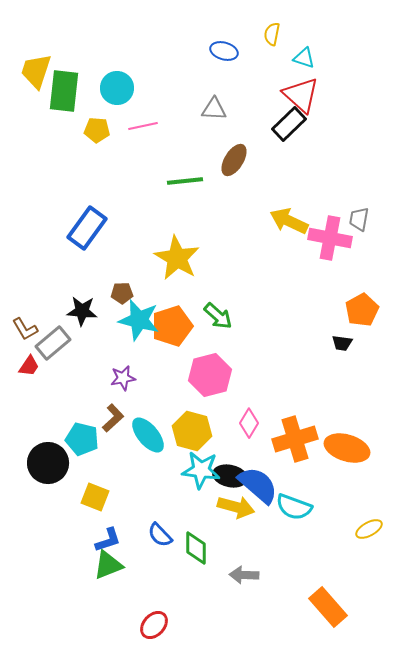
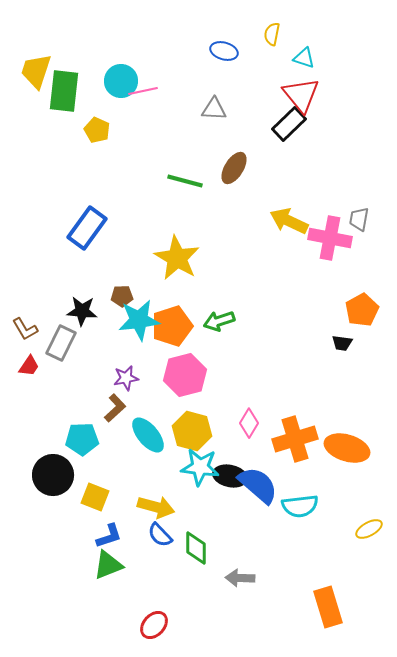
cyan circle at (117, 88): moved 4 px right, 7 px up
red triangle at (301, 95): rotated 9 degrees clockwise
pink line at (143, 126): moved 35 px up
yellow pentagon at (97, 130): rotated 20 degrees clockwise
brown ellipse at (234, 160): moved 8 px down
green line at (185, 181): rotated 21 degrees clockwise
brown pentagon at (122, 293): moved 3 px down
green arrow at (218, 316): moved 1 px right, 5 px down; rotated 120 degrees clockwise
cyan star at (139, 320): rotated 21 degrees counterclockwise
gray rectangle at (53, 343): moved 8 px right; rotated 24 degrees counterclockwise
pink hexagon at (210, 375): moved 25 px left
purple star at (123, 378): moved 3 px right
brown L-shape at (113, 418): moved 2 px right, 10 px up
cyan pentagon at (82, 439): rotated 16 degrees counterclockwise
black circle at (48, 463): moved 5 px right, 12 px down
cyan star at (201, 470): moved 1 px left, 3 px up
yellow arrow at (236, 507): moved 80 px left
cyan semicircle at (294, 507): moved 6 px right, 1 px up; rotated 27 degrees counterclockwise
blue L-shape at (108, 540): moved 1 px right, 4 px up
gray arrow at (244, 575): moved 4 px left, 3 px down
orange rectangle at (328, 607): rotated 24 degrees clockwise
